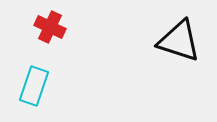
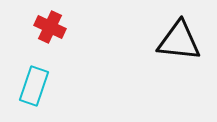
black triangle: rotated 12 degrees counterclockwise
